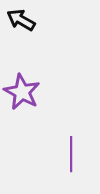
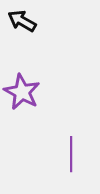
black arrow: moved 1 px right, 1 px down
